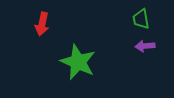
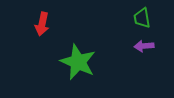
green trapezoid: moved 1 px right, 1 px up
purple arrow: moved 1 px left
